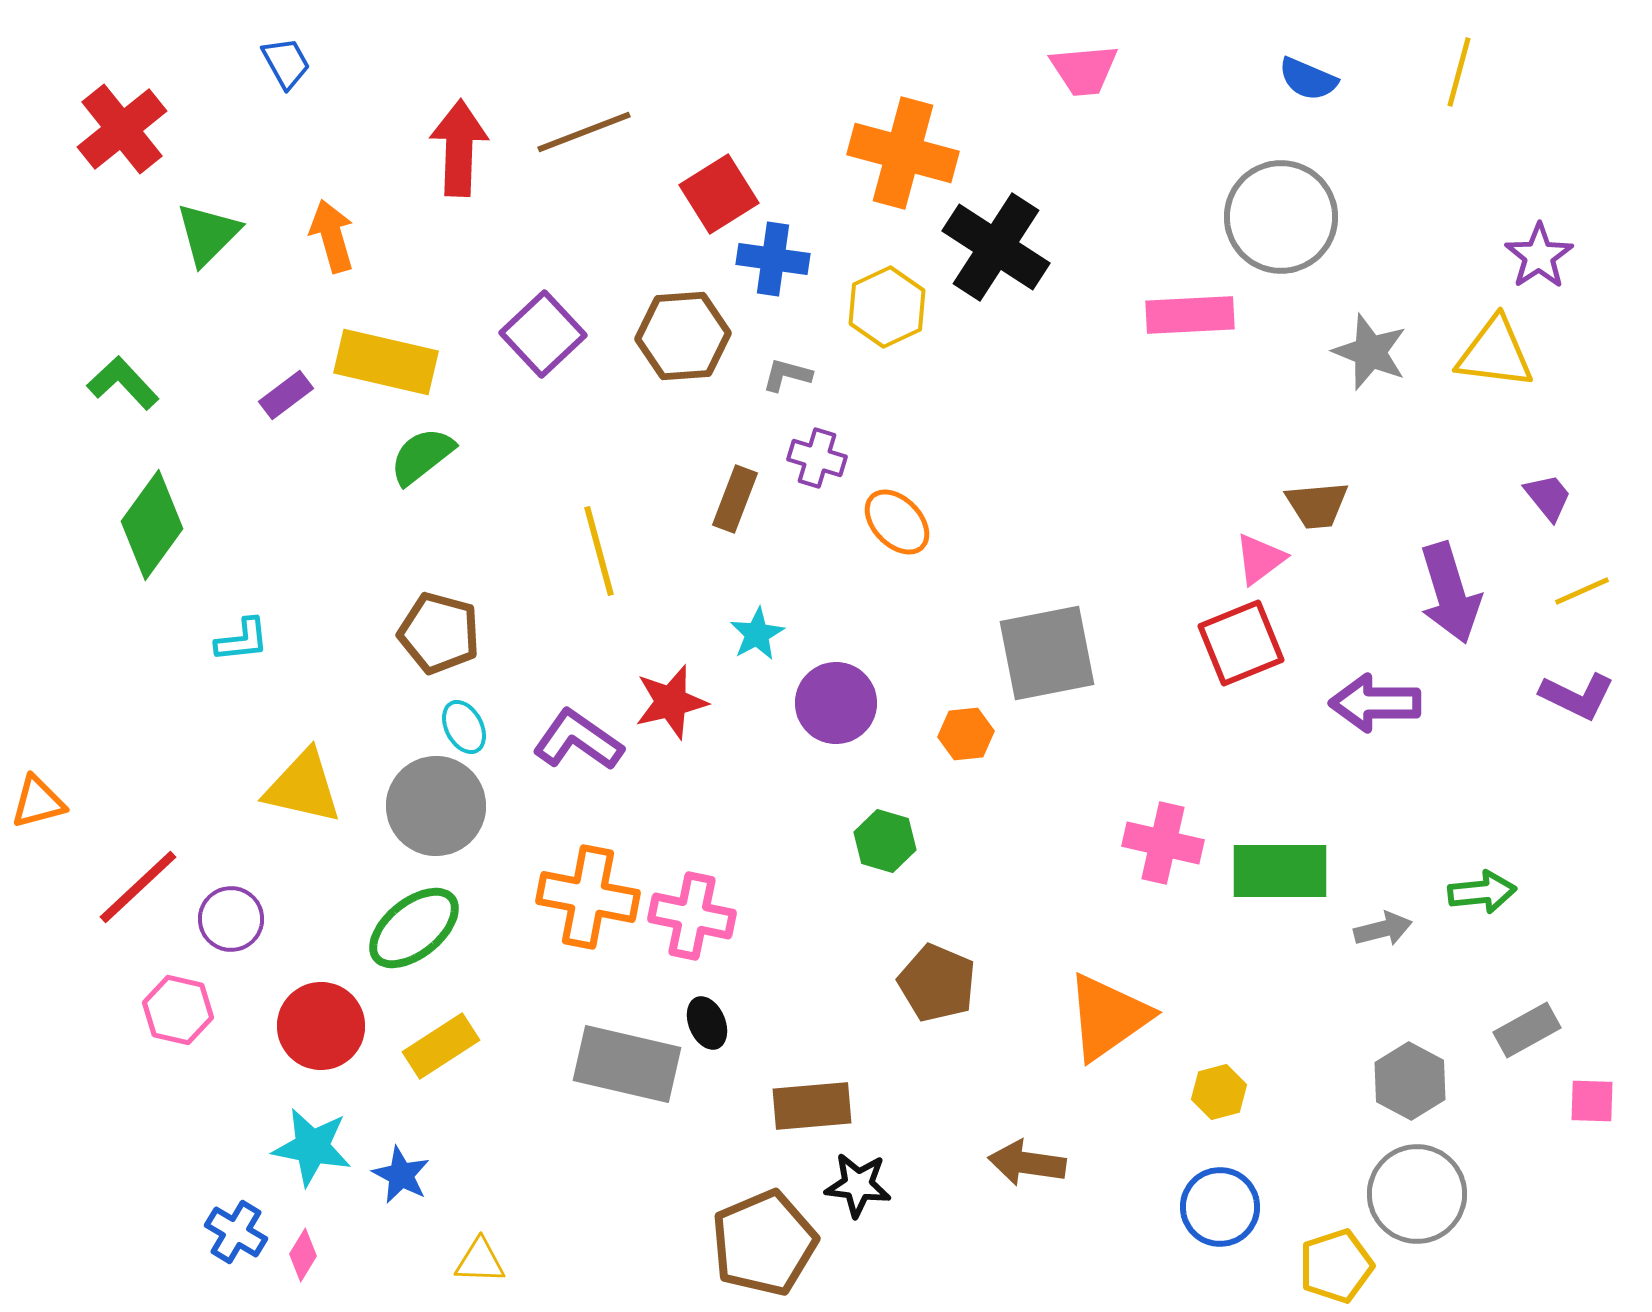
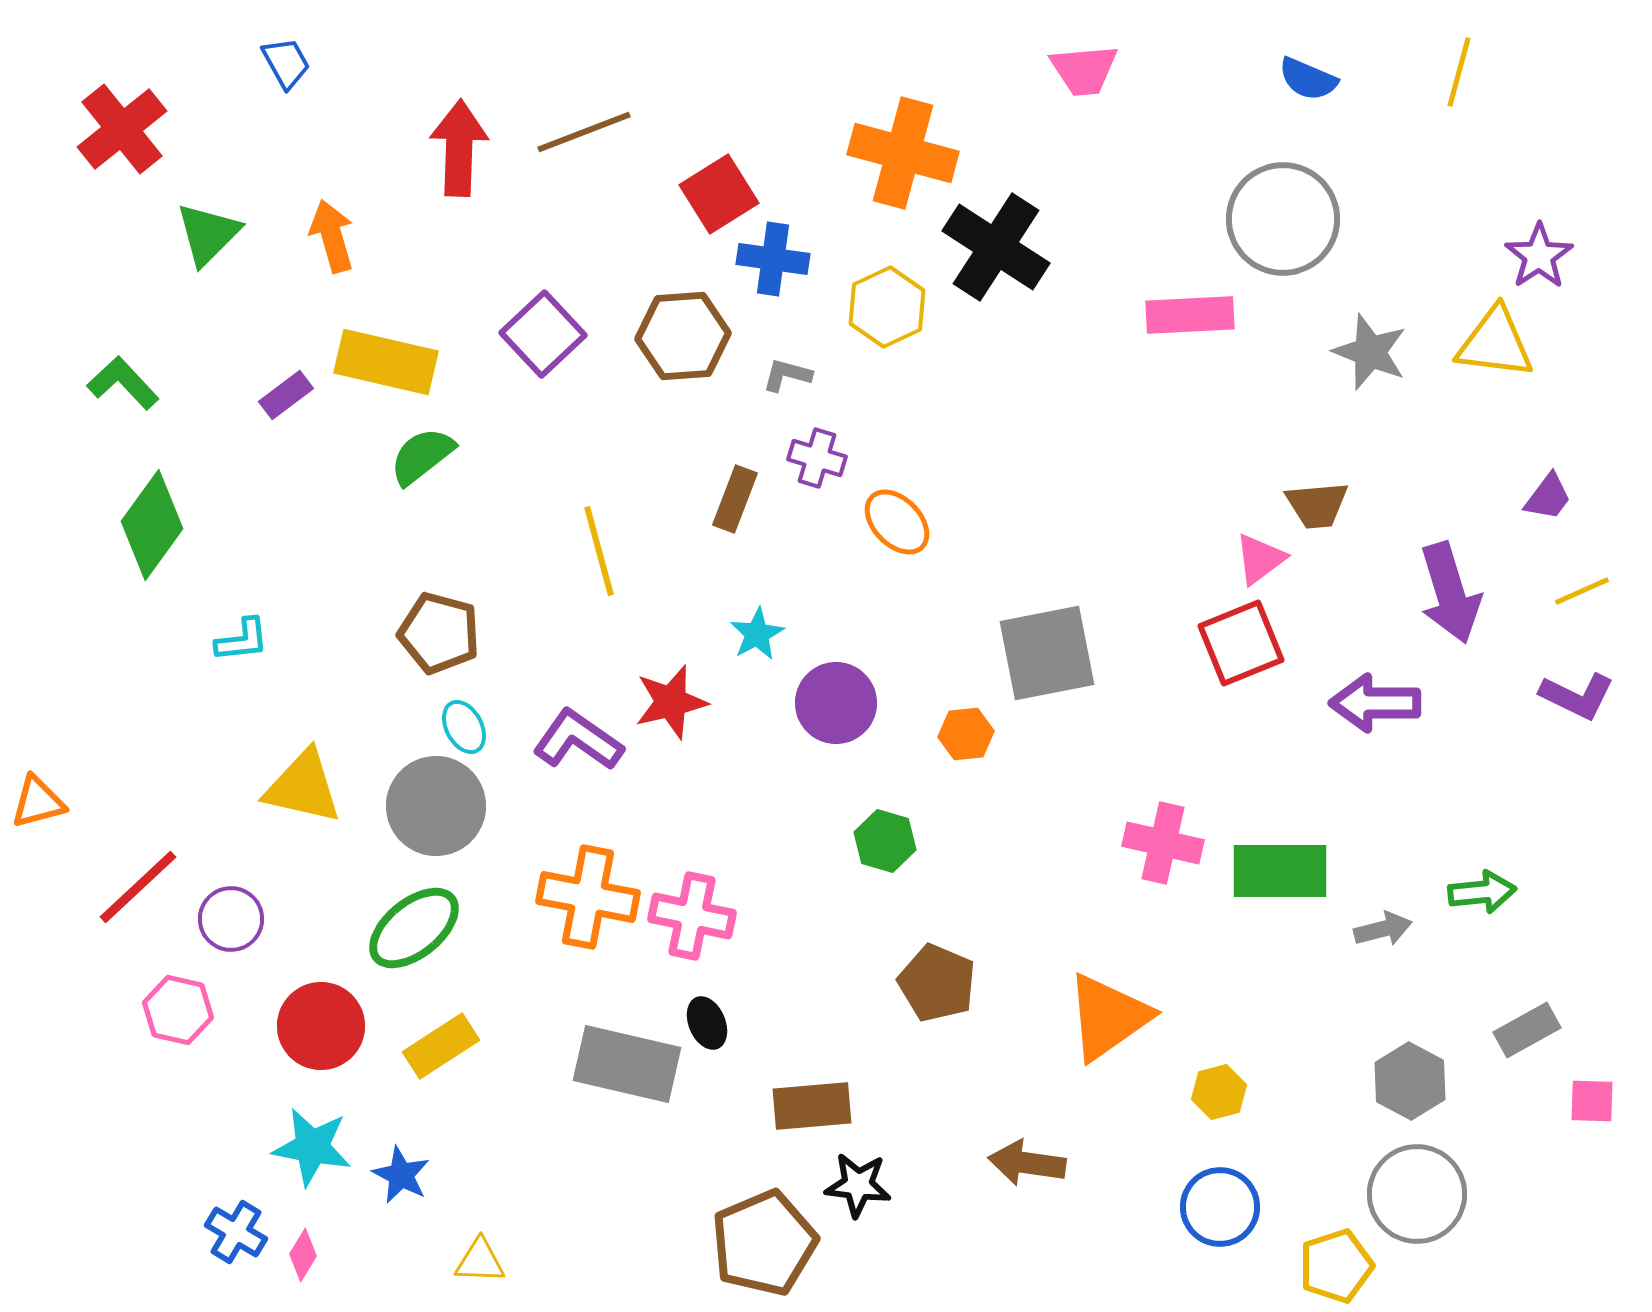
gray circle at (1281, 217): moved 2 px right, 2 px down
yellow triangle at (1495, 353): moved 10 px up
purple trapezoid at (1548, 497): rotated 76 degrees clockwise
